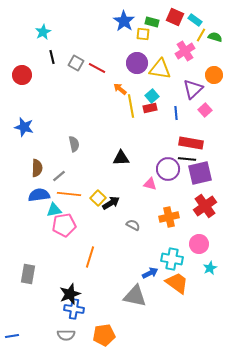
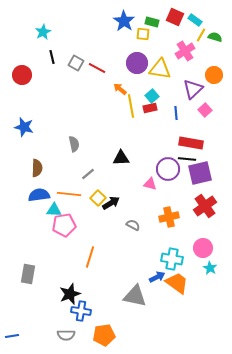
gray line at (59, 176): moved 29 px right, 2 px up
cyan triangle at (54, 210): rotated 14 degrees clockwise
pink circle at (199, 244): moved 4 px right, 4 px down
cyan star at (210, 268): rotated 16 degrees counterclockwise
blue arrow at (150, 273): moved 7 px right, 4 px down
blue cross at (74, 309): moved 7 px right, 2 px down
